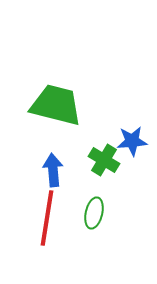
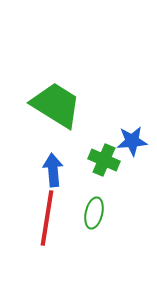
green trapezoid: rotated 18 degrees clockwise
green cross: rotated 8 degrees counterclockwise
